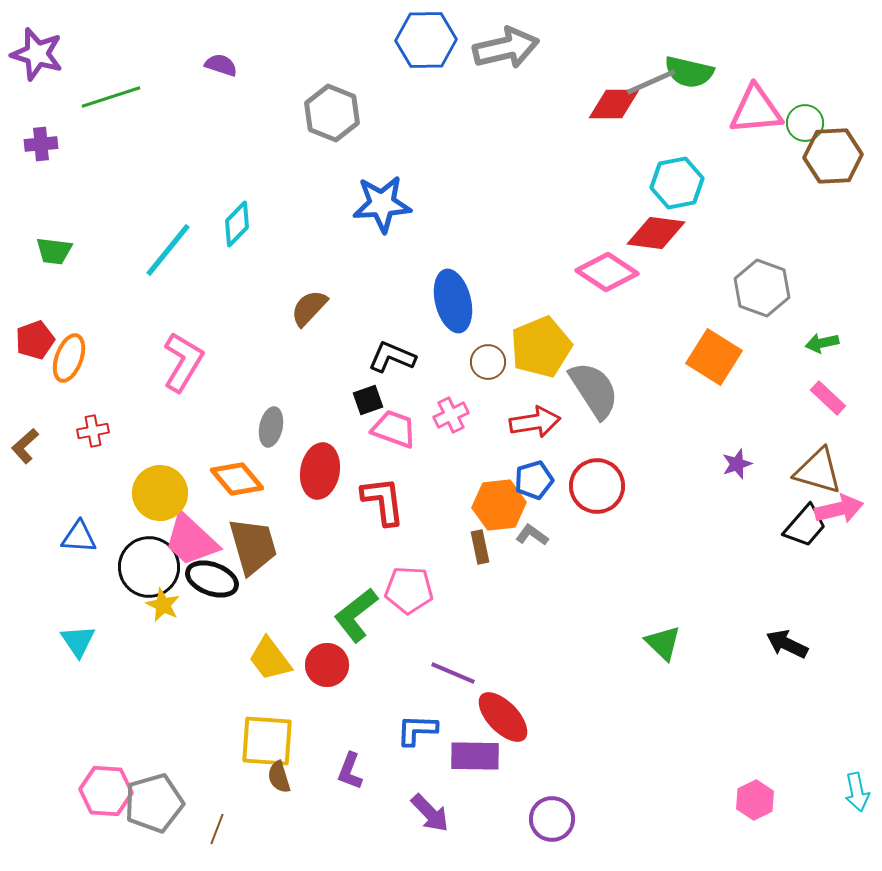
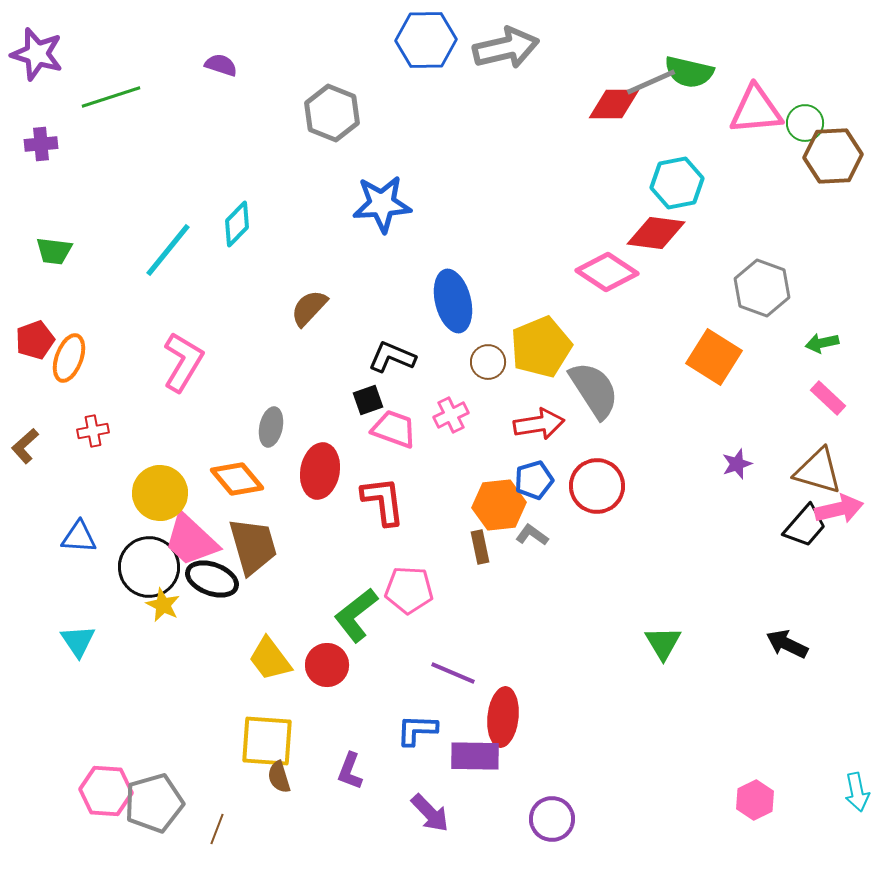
red arrow at (535, 422): moved 4 px right, 2 px down
green triangle at (663, 643): rotated 15 degrees clockwise
red ellipse at (503, 717): rotated 50 degrees clockwise
